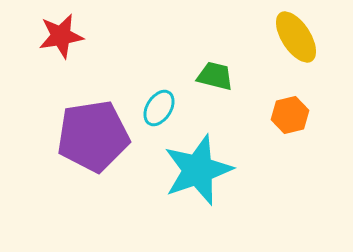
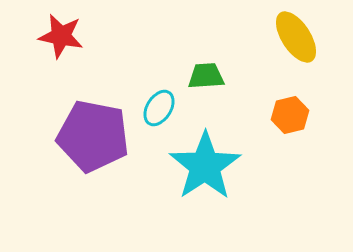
red star: rotated 21 degrees clockwise
green trapezoid: moved 9 px left; rotated 18 degrees counterclockwise
purple pentagon: rotated 20 degrees clockwise
cyan star: moved 7 px right, 4 px up; rotated 14 degrees counterclockwise
